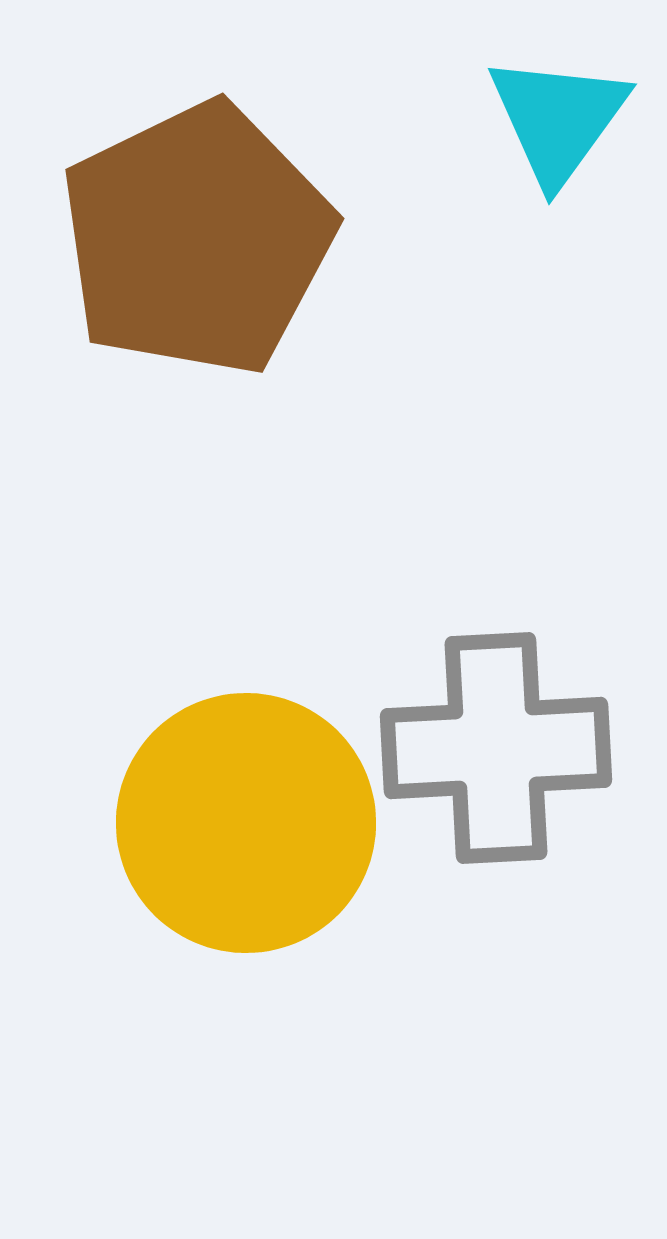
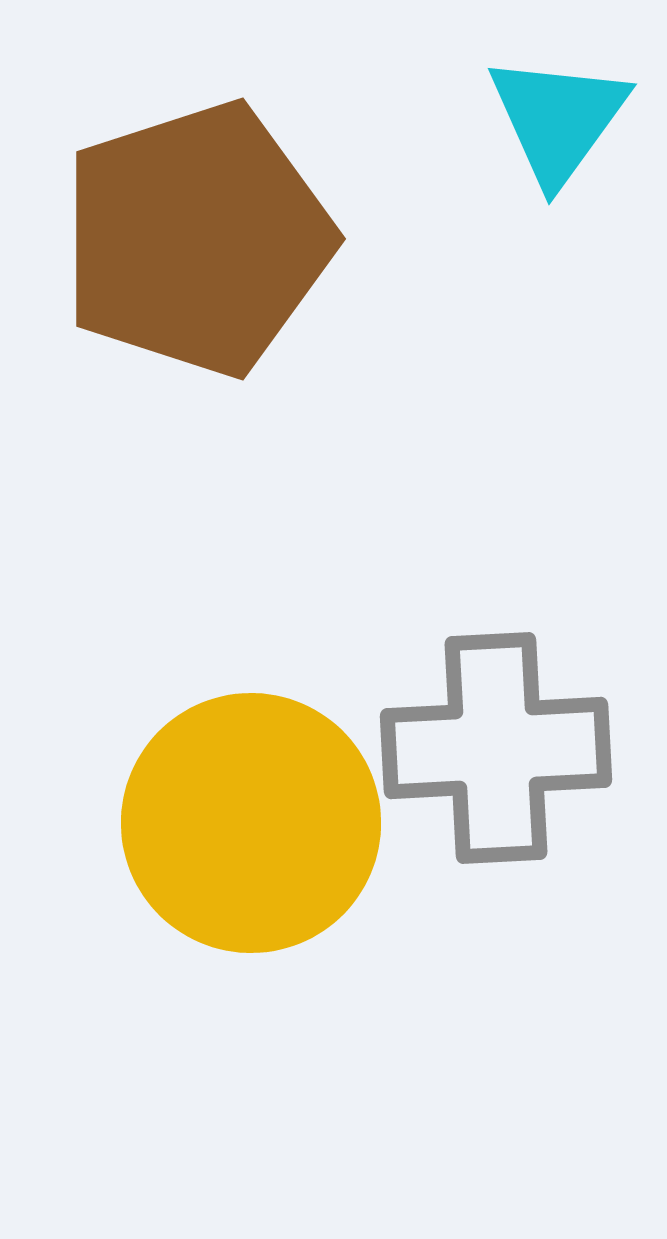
brown pentagon: rotated 8 degrees clockwise
yellow circle: moved 5 px right
